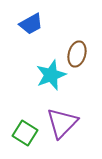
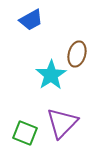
blue trapezoid: moved 4 px up
cyan star: rotated 12 degrees counterclockwise
green square: rotated 10 degrees counterclockwise
